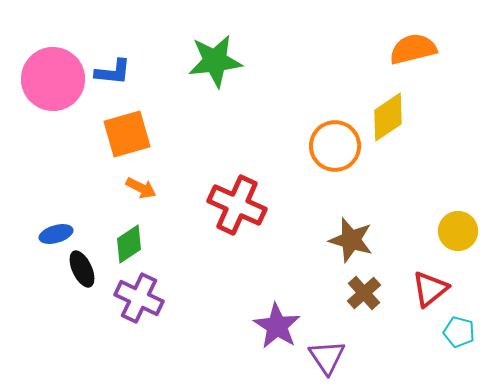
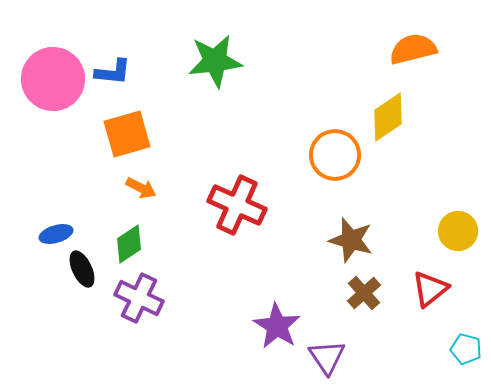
orange circle: moved 9 px down
cyan pentagon: moved 7 px right, 17 px down
